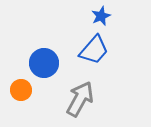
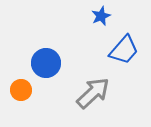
blue trapezoid: moved 30 px right
blue circle: moved 2 px right
gray arrow: moved 13 px right, 6 px up; rotated 18 degrees clockwise
